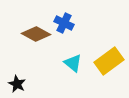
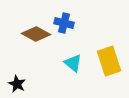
blue cross: rotated 12 degrees counterclockwise
yellow rectangle: rotated 72 degrees counterclockwise
